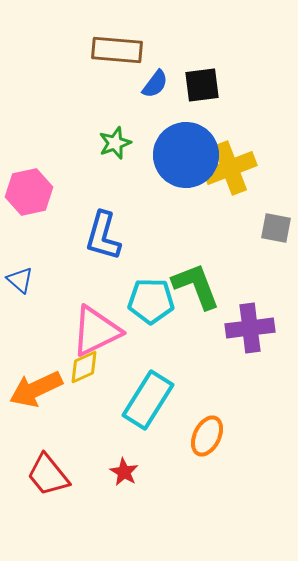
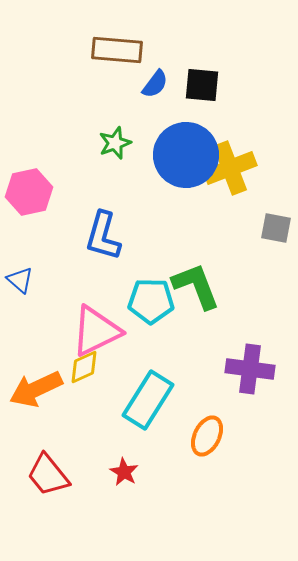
black square: rotated 12 degrees clockwise
purple cross: moved 41 px down; rotated 15 degrees clockwise
